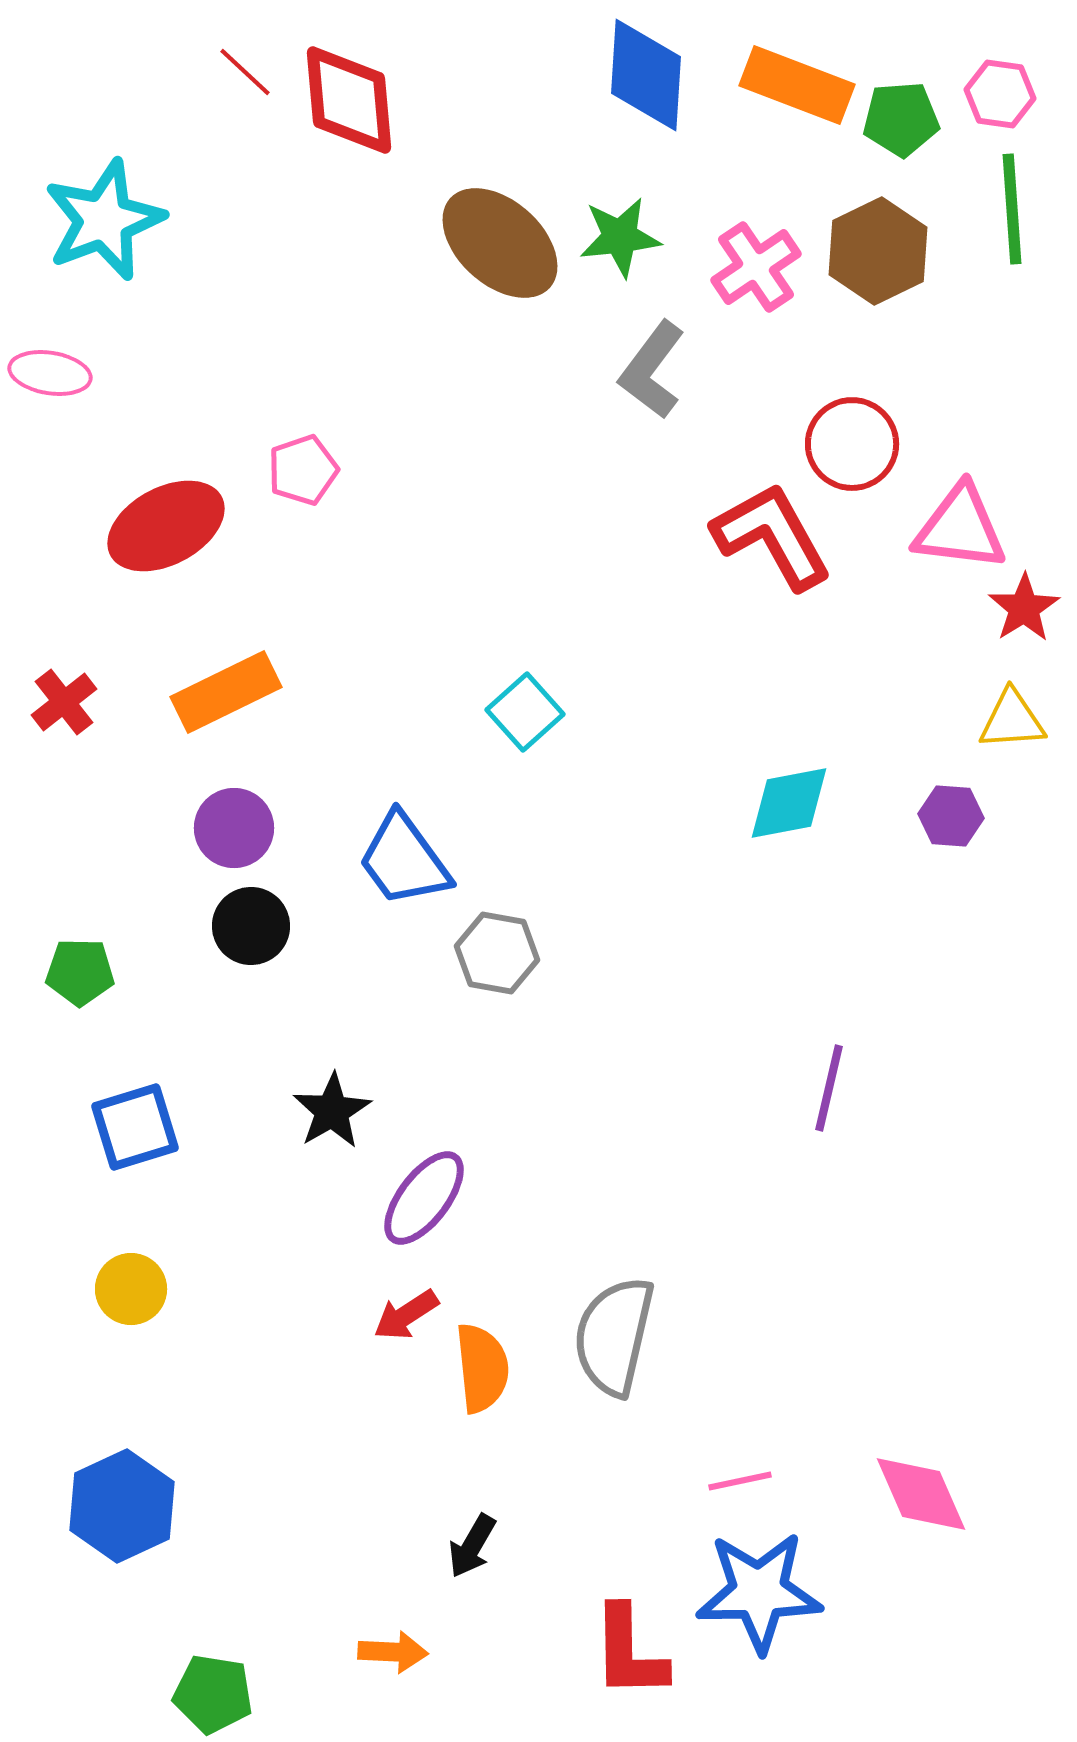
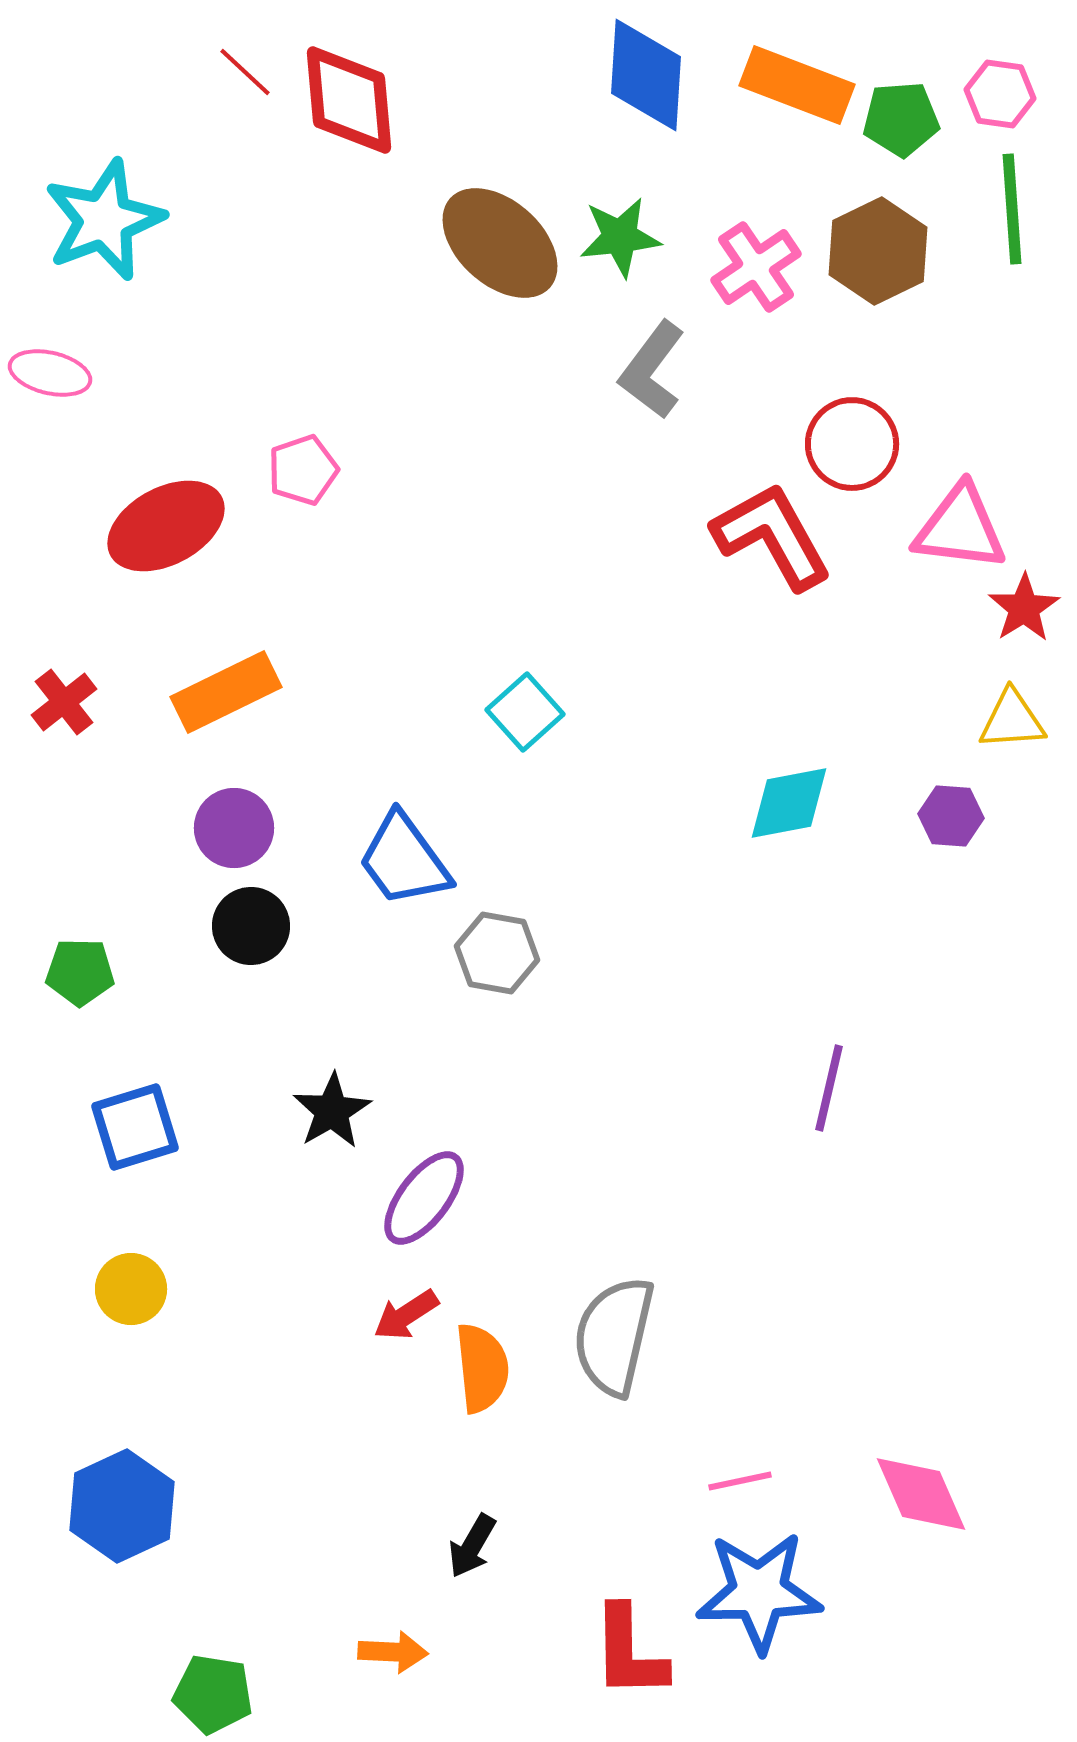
pink ellipse at (50, 373): rotated 4 degrees clockwise
